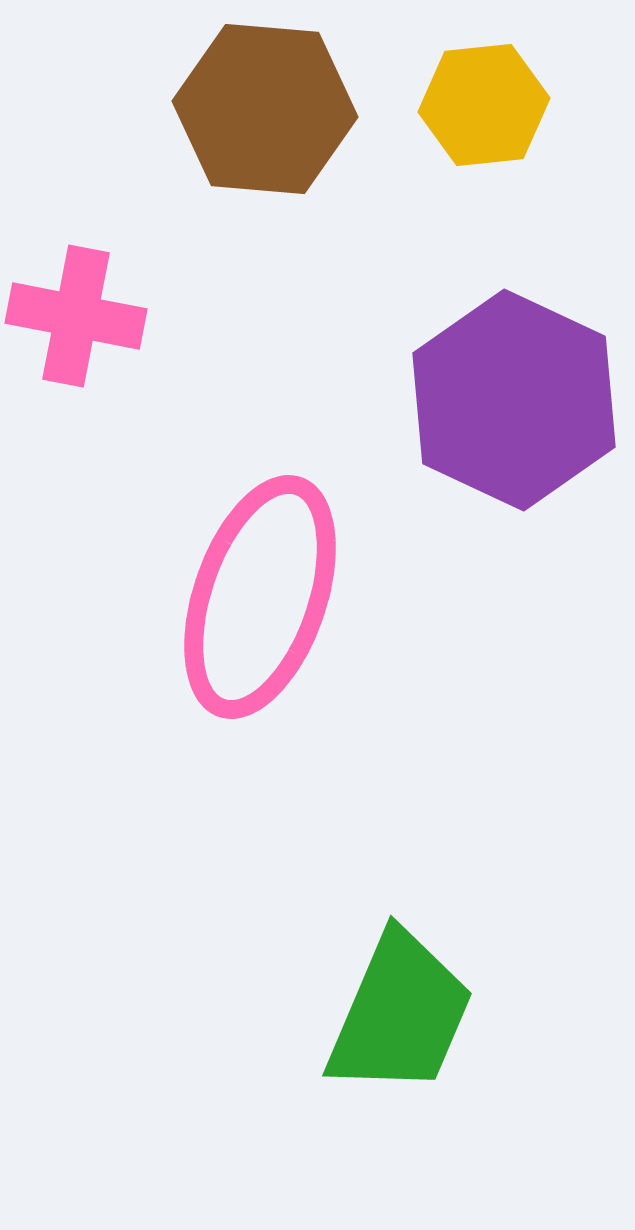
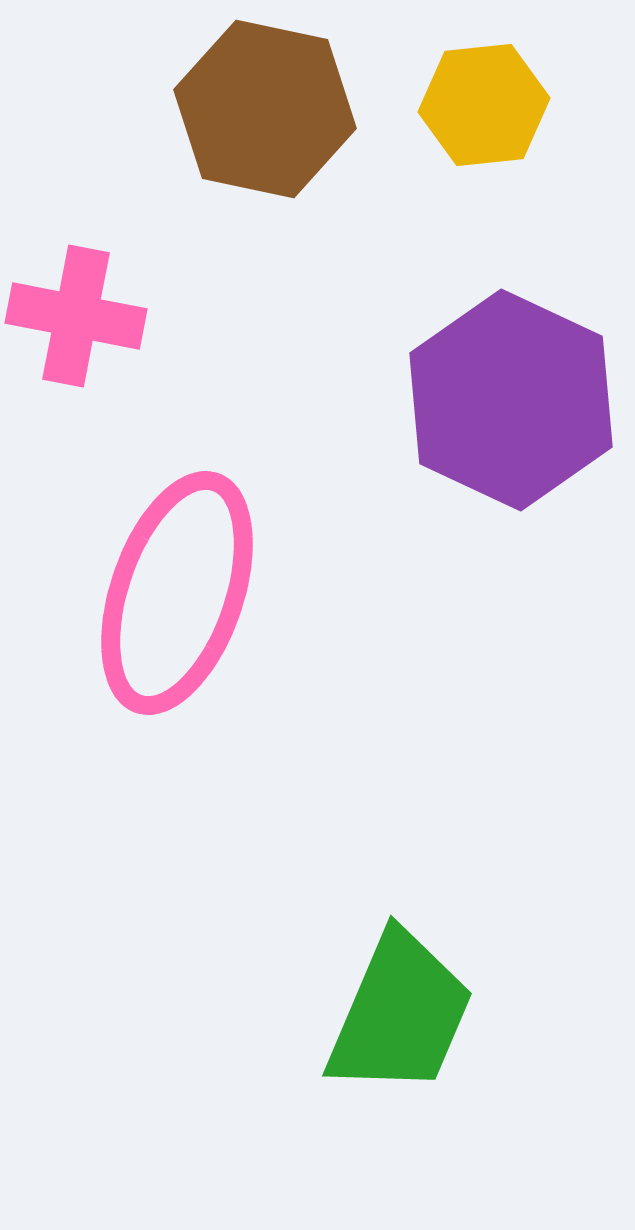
brown hexagon: rotated 7 degrees clockwise
purple hexagon: moved 3 px left
pink ellipse: moved 83 px left, 4 px up
